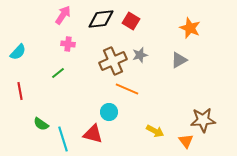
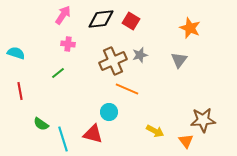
cyan semicircle: moved 2 px left, 1 px down; rotated 114 degrees counterclockwise
gray triangle: rotated 24 degrees counterclockwise
